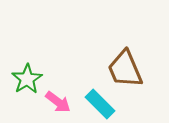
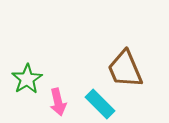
pink arrow: rotated 40 degrees clockwise
